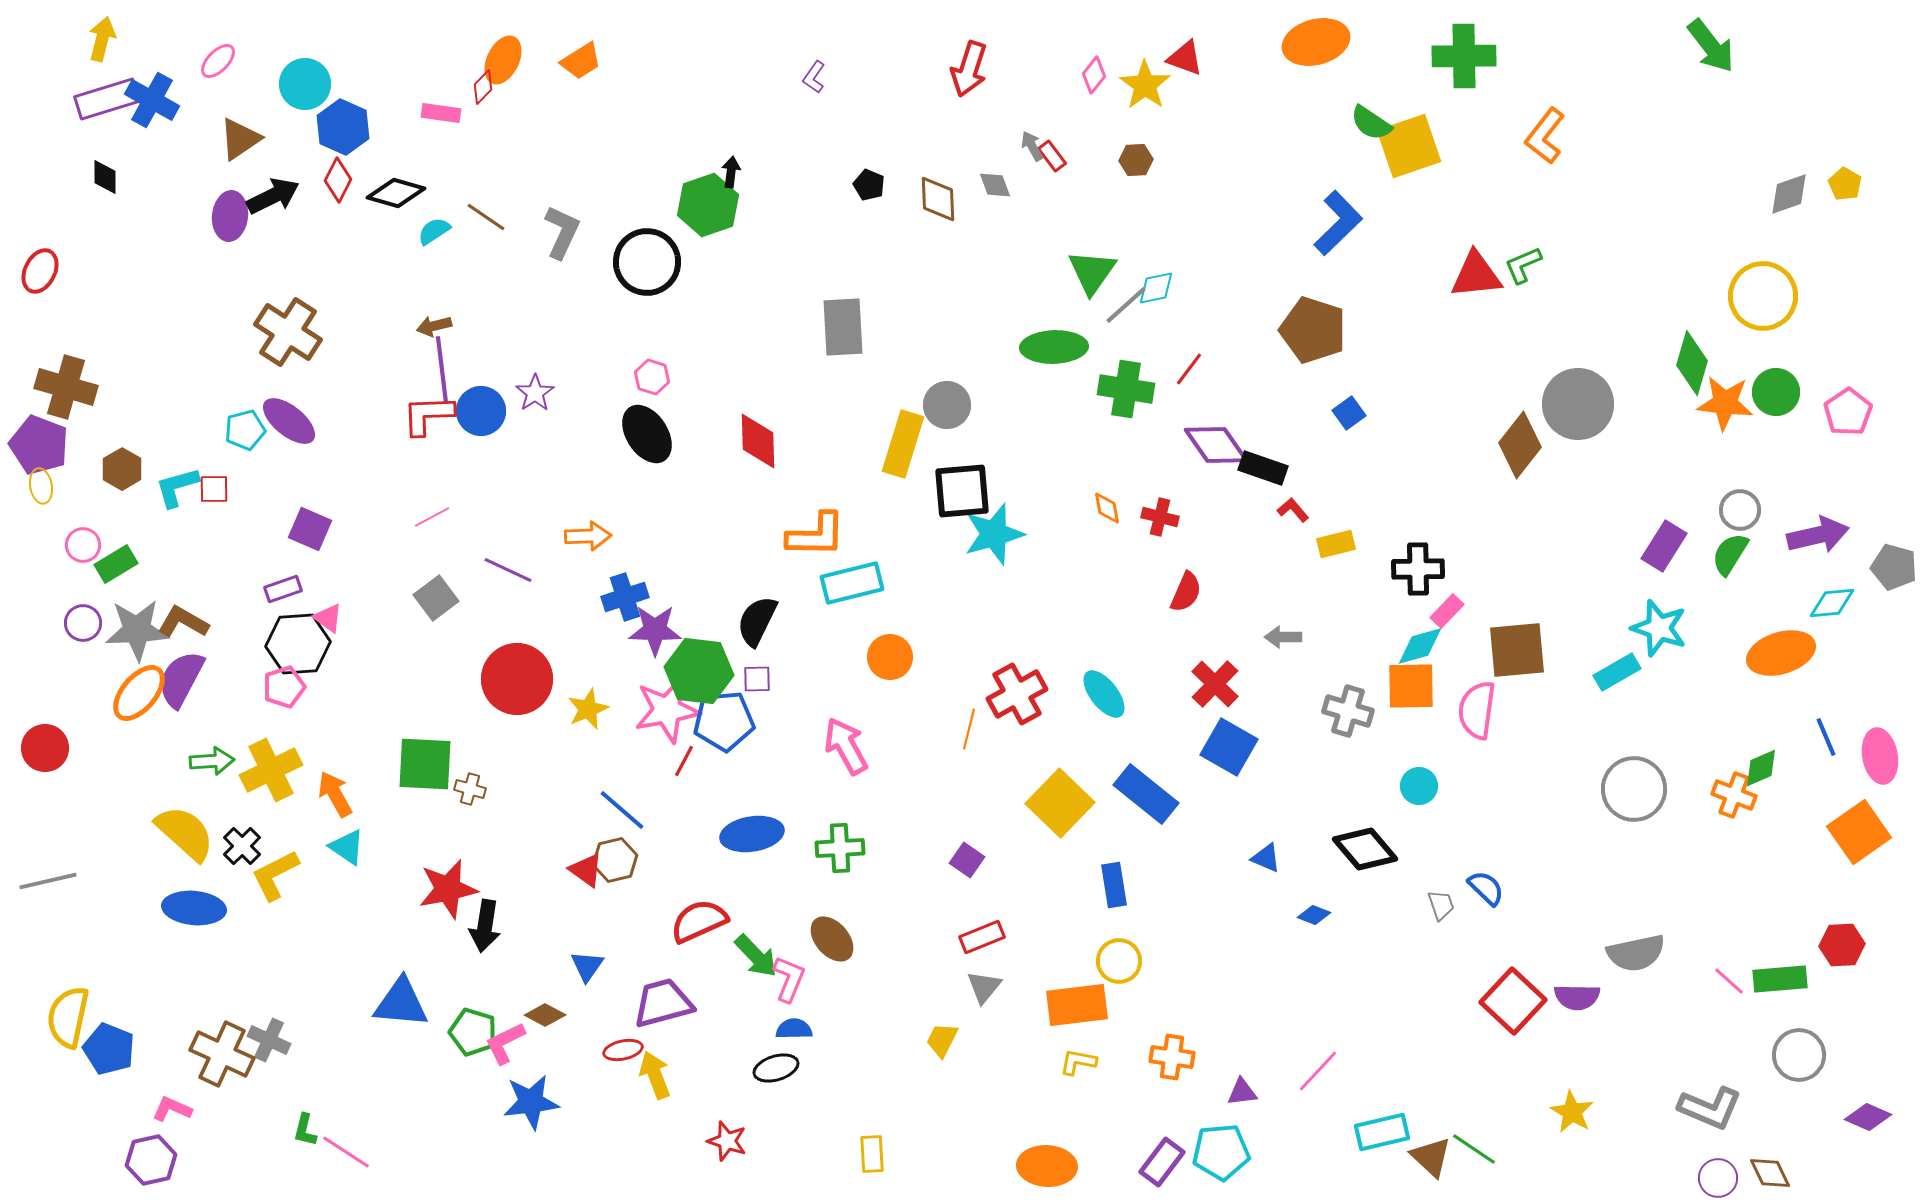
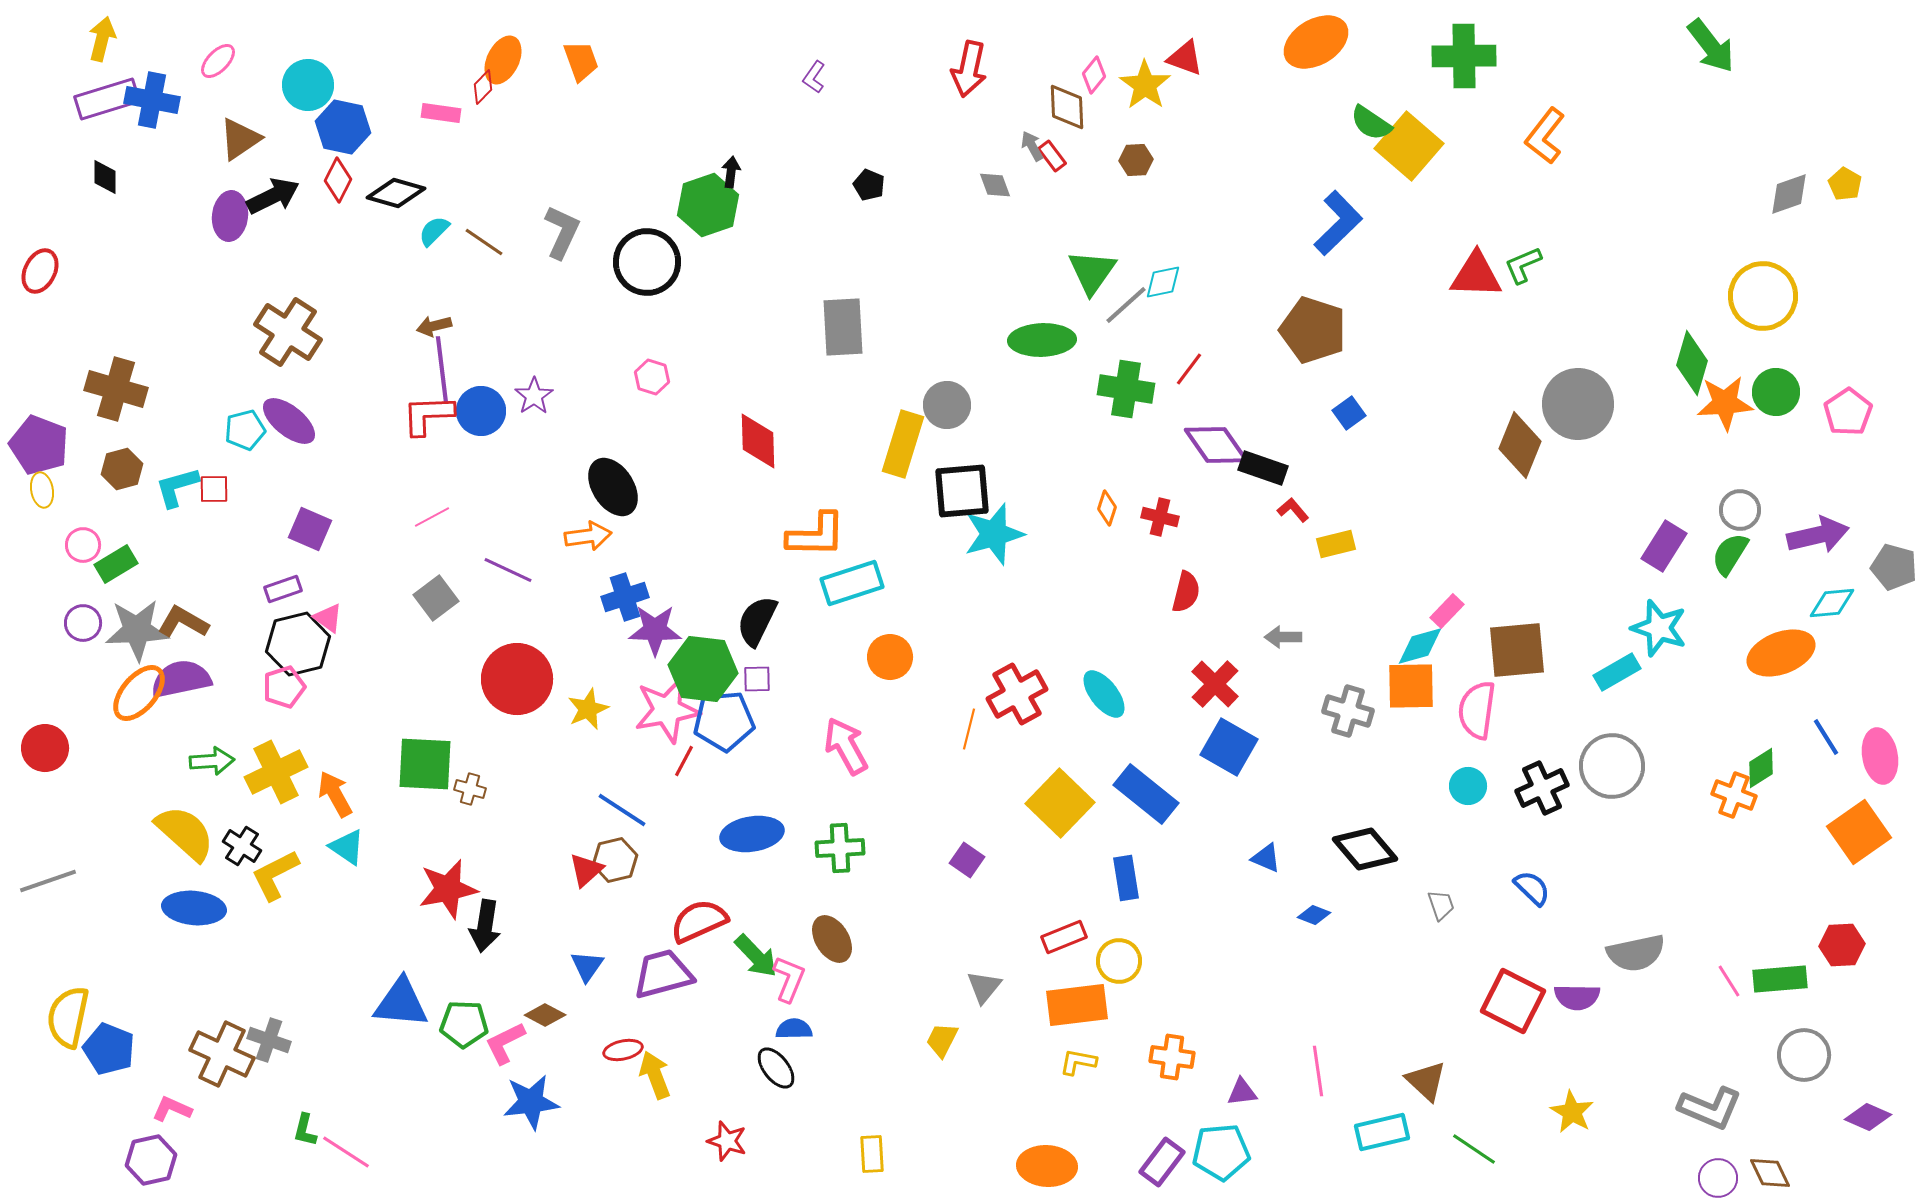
orange ellipse at (1316, 42): rotated 16 degrees counterclockwise
orange trapezoid at (581, 61): rotated 78 degrees counterclockwise
red arrow at (969, 69): rotated 6 degrees counterclockwise
cyan circle at (305, 84): moved 3 px right, 1 px down
blue cross at (152, 100): rotated 18 degrees counterclockwise
blue hexagon at (343, 127): rotated 12 degrees counterclockwise
yellow square at (1409, 146): rotated 30 degrees counterclockwise
brown diamond at (938, 199): moved 129 px right, 92 px up
brown line at (486, 217): moved 2 px left, 25 px down
cyan semicircle at (434, 231): rotated 12 degrees counterclockwise
red triangle at (1476, 275): rotated 8 degrees clockwise
cyan diamond at (1156, 288): moved 7 px right, 6 px up
green ellipse at (1054, 347): moved 12 px left, 7 px up
brown cross at (66, 387): moved 50 px right, 2 px down
purple star at (535, 393): moved 1 px left, 3 px down
orange star at (1725, 403): rotated 10 degrees counterclockwise
black ellipse at (647, 434): moved 34 px left, 53 px down
brown diamond at (1520, 445): rotated 16 degrees counterclockwise
brown hexagon at (122, 469): rotated 15 degrees clockwise
yellow ellipse at (41, 486): moved 1 px right, 4 px down
orange diamond at (1107, 508): rotated 28 degrees clockwise
orange arrow at (588, 536): rotated 6 degrees counterclockwise
black cross at (1418, 569): moved 124 px right, 219 px down; rotated 24 degrees counterclockwise
cyan rectangle at (852, 583): rotated 4 degrees counterclockwise
red semicircle at (1186, 592): rotated 9 degrees counterclockwise
black hexagon at (298, 644): rotated 10 degrees counterclockwise
orange ellipse at (1781, 653): rotated 4 degrees counterclockwise
green hexagon at (699, 671): moved 4 px right, 2 px up
purple semicircle at (181, 679): rotated 50 degrees clockwise
blue line at (1826, 737): rotated 9 degrees counterclockwise
green diamond at (1761, 768): rotated 9 degrees counterclockwise
yellow cross at (271, 770): moved 5 px right, 2 px down
cyan circle at (1419, 786): moved 49 px right
gray circle at (1634, 789): moved 22 px left, 23 px up
blue line at (622, 810): rotated 8 degrees counterclockwise
black cross at (242, 846): rotated 12 degrees counterclockwise
red triangle at (586, 870): rotated 42 degrees clockwise
gray line at (48, 881): rotated 6 degrees counterclockwise
blue rectangle at (1114, 885): moved 12 px right, 7 px up
blue semicircle at (1486, 888): moved 46 px right
red rectangle at (982, 937): moved 82 px right
brown ellipse at (832, 939): rotated 9 degrees clockwise
pink line at (1729, 981): rotated 16 degrees clockwise
red square at (1513, 1001): rotated 16 degrees counterclockwise
purple trapezoid at (663, 1003): moved 29 px up
green pentagon at (473, 1032): moved 9 px left, 8 px up; rotated 15 degrees counterclockwise
gray cross at (269, 1040): rotated 6 degrees counterclockwise
gray circle at (1799, 1055): moved 5 px right
black ellipse at (776, 1068): rotated 69 degrees clockwise
pink line at (1318, 1071): rotated 51 degrees counterclockwise
brown triangle at (1431, 1157): moved 5 px left, 76 px up
